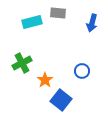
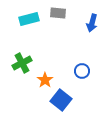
cyan rectangle: moved 3 px left, 3 px up
